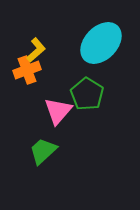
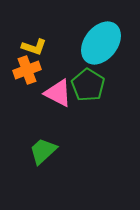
cyan ellipse: rotated 6 degrees counterclockwise
yellow L-shape: moved 2 px left, 3 px up; rotated 60 degrees clockwise
green pentagon: moved 1 px right, 9 px up
pink triangle: moved 18 px up; rotated 44 degrees counterclockwise
